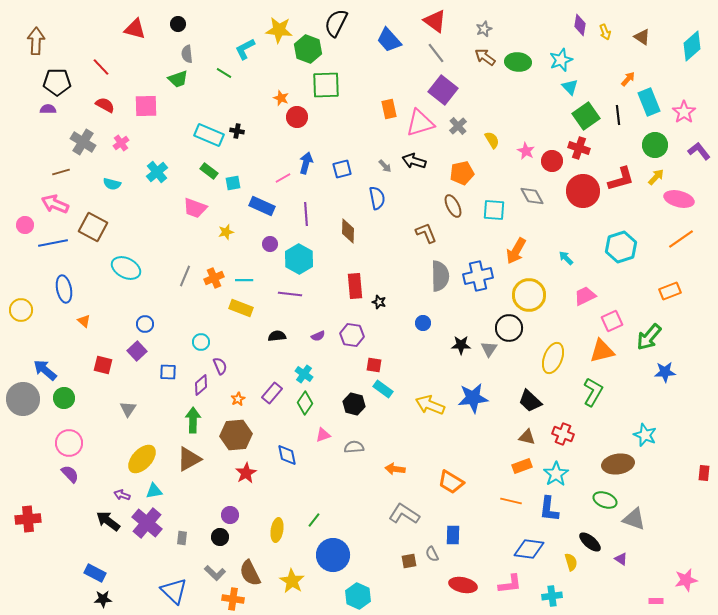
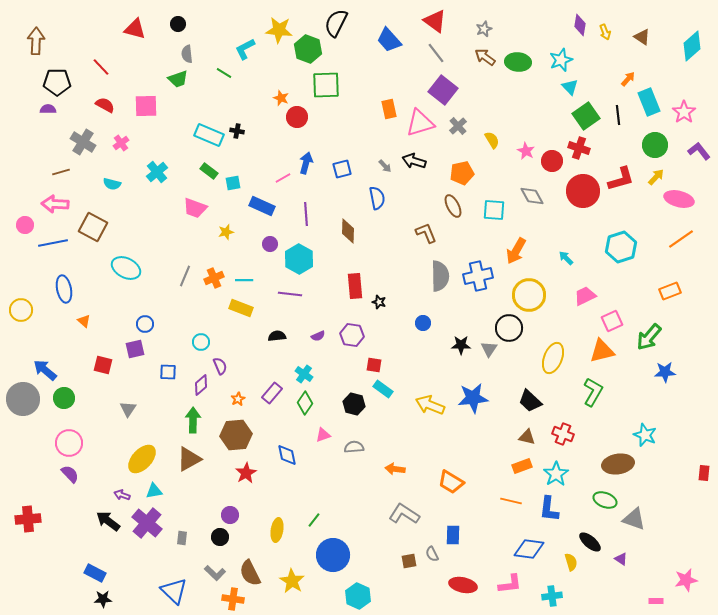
pink arrow at (55, 204): rotated 20 degrees counterclockwise
purple square at (137, 351): moved 2 px left, 2 px up; rotated 30 degrees clockwise
